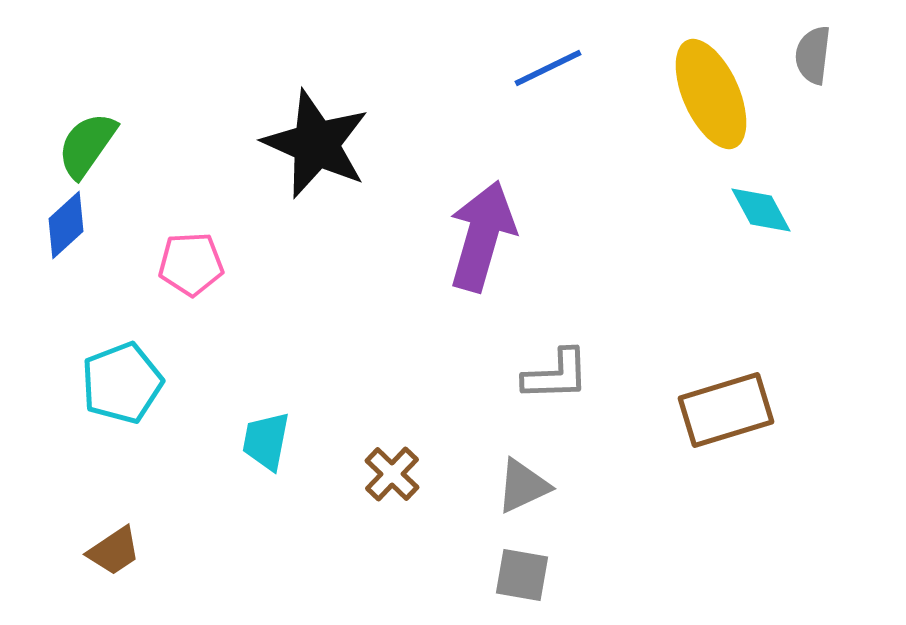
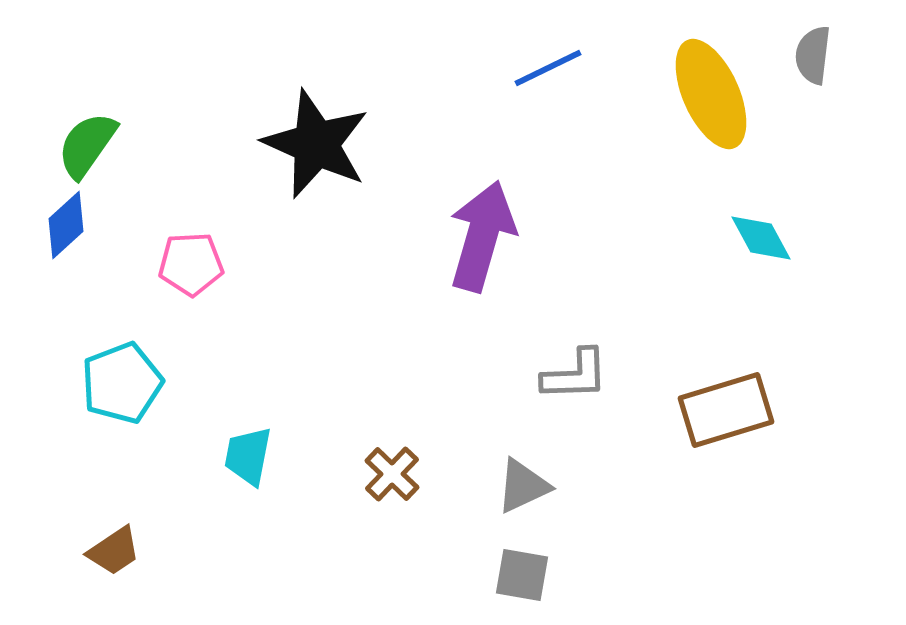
cyan diamond: moved 28 px down
gray L-shape: moved 19 px right
cyan trapezoid: moved 18 px left, 15 px down
